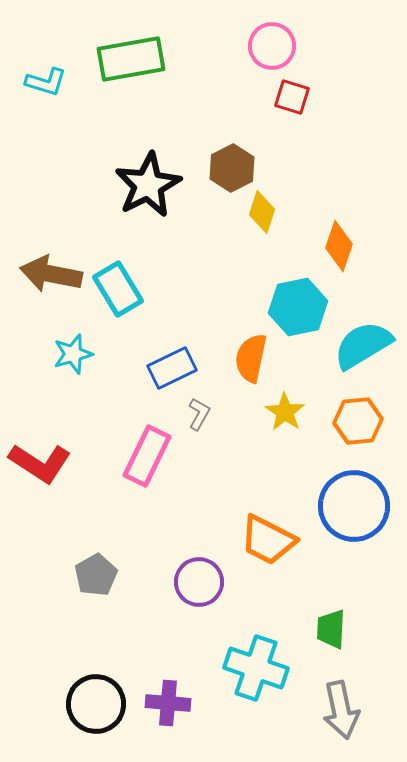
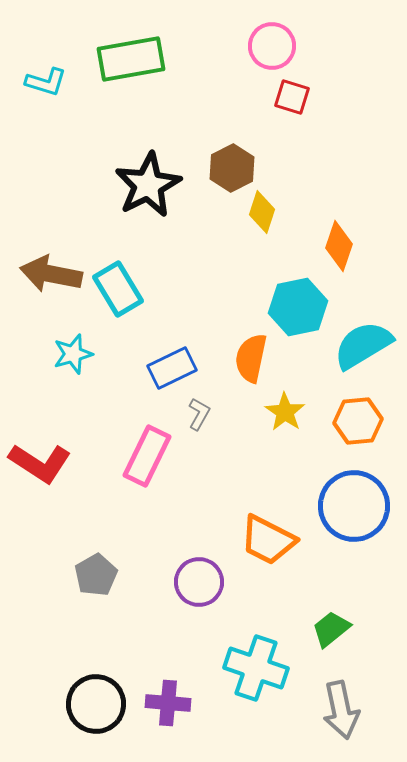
green trapezoid: rotated 48 degrees clockwise
